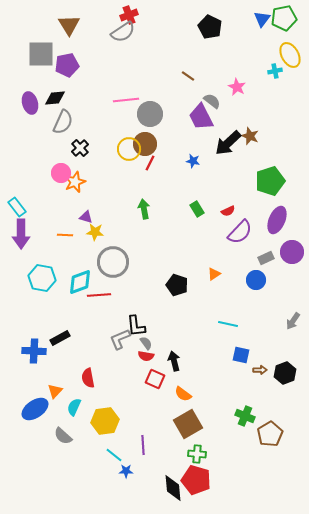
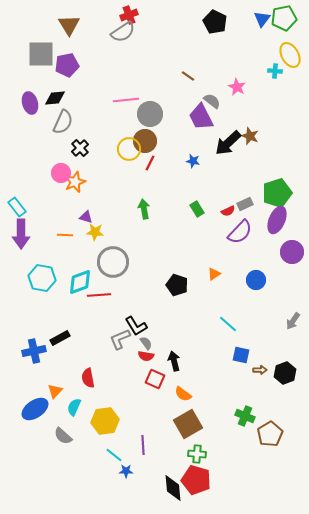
black pentagon at (210, 27): moved 5 px right, 5 px up
cyan cross at (275, 71): rotated 16 degrees clockwise
brown circle at (145, 144): moved 3 px up
green pentagon at (270, 181): moved 7 px right, 12 px down
gray rectangle at (266, 258): moved 21 px left, 54 px up
cyan line at (228, 324): rotated 30 degrees clockwise
black L-shape at (136, 326): rotated 25 degrees counterclockwise
blue cross at (34, 351): rotated 15 degrees counterclockwise
